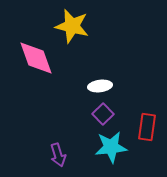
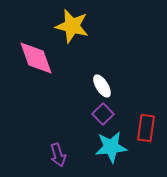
white ellipse: moved 2 px right; rotated 65 degrees clockwise
red rectangle: moved 1 px left, 1 px down
